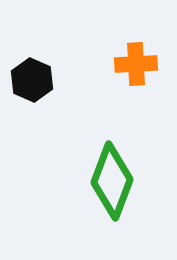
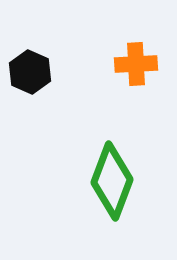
black hexagon: moved 2 px left, 8 px up
